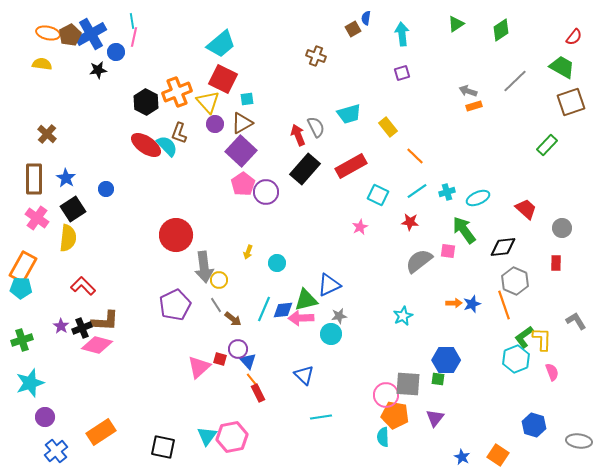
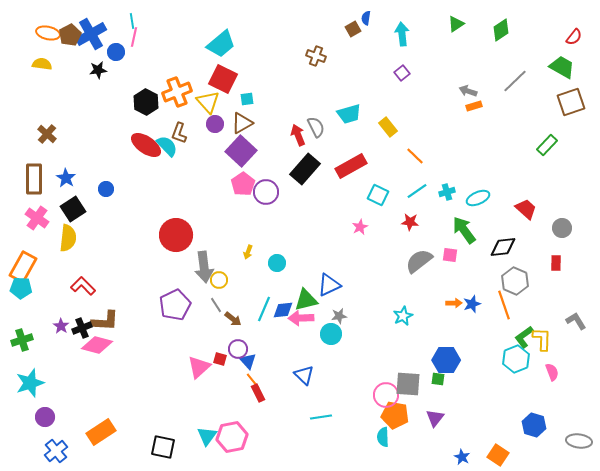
purple square at (402, 73): rotated 21 degrees counterclockwise
pink square at (448, 251): moved 2 px right, 4 px down
